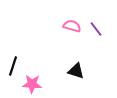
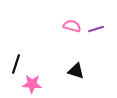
purple line: rotated 70 degrees counterclockwise
black line: moved 3 px right, 2 px up
